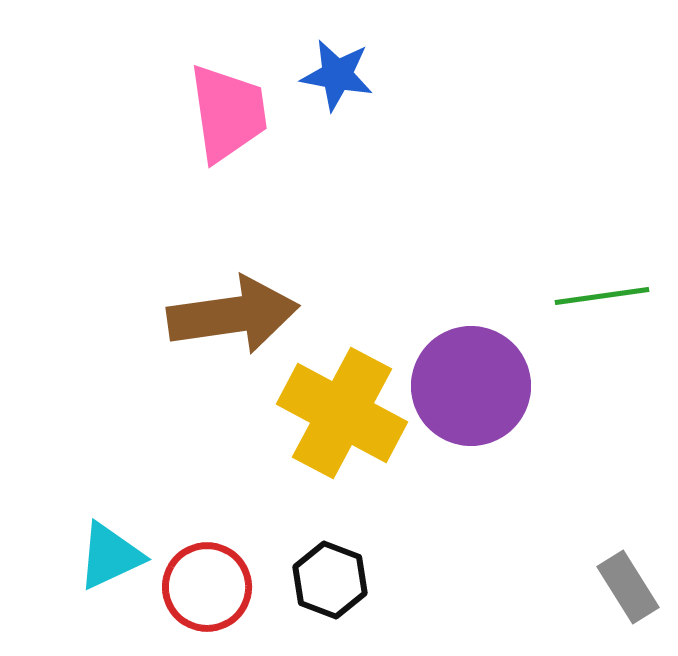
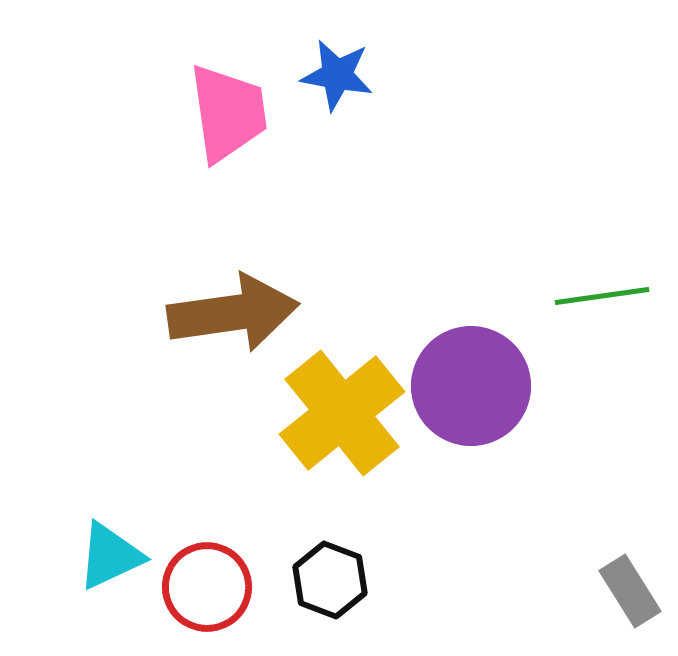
brown arrow: moved 2 px up
yellow cross: rotated 23 degrees clockwise
gray rectangle: moved 2 px right, 4 px down
